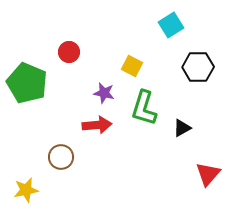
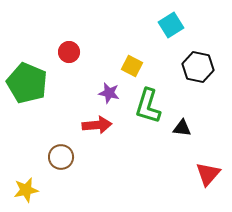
black hexagon: rotated 12 degrees clockwise
purple star: moved 5 px right
green L-shape: moved 4 px right, 2 px up
black triangle: rotated 36 degrees clockwise
